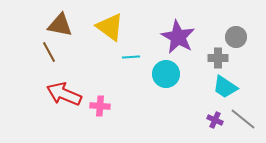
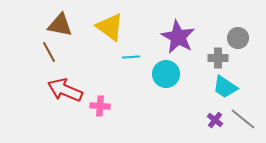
gray circle: moved 2 px right, 1 px down
red arrow: moved 1 px right, 4 px up
purple cross: rotated 14 degrees clockwise
